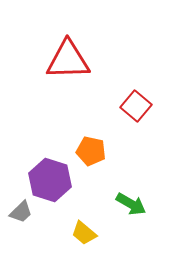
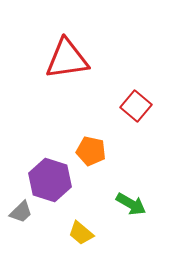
red triangle: moved 1 px left, 1 px up; rotated 6 degrees counterclockwise
yellow trapezoid: moved 3 px left
